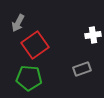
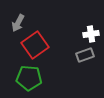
white cross: moved 2 px left, 1 px up
gray rectangle: moved 3 px right, 14 px up
